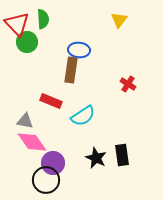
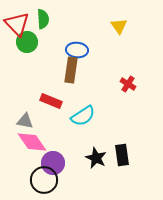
yellow triangle: moved 6 px down; rotated 12 degrees counterclockwise
blue ellipse: moved 2 px left
black circle: moved 2 px left
